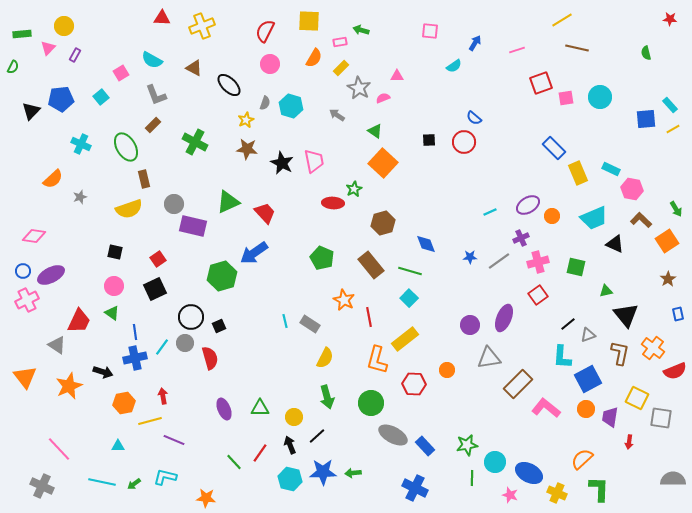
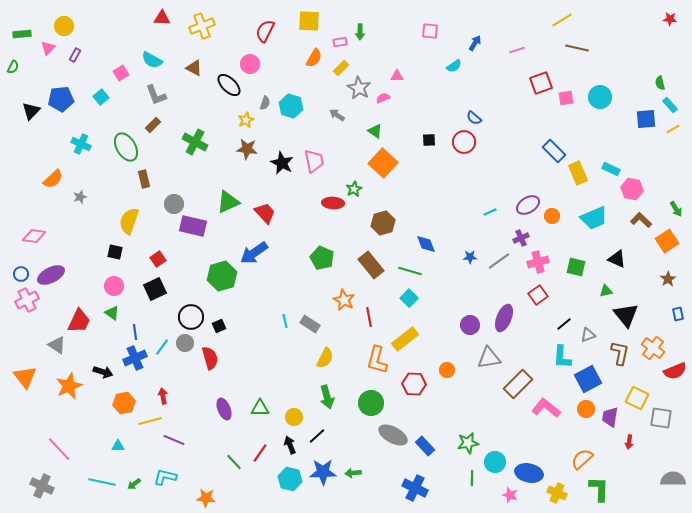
green arrow at (361, 30): moved 1 px left, 2 px down; rotated 105 degrees counterclockwise
green semicircle at (646, 53): moved 14 px right, 30 px down
pink circle at (270, 64): moved 20 px left
blue rectangle at (554, 148): moved 3 px down
yellow semicircle at (129, 209): moved 12 px down; rotated 128 degrees clockwise
black triangle at (615, 244): moved 2 px right, 15 px down
blue circle at (23, 271): moved 2 px left, 3 px down
black line at (568, 324): moved 4 px left
blue cross at (135, 358): rotated 10 degrees counterclockwise
green star at (467, 445): moved 1 px right, 2 px up
blue ellipse at (529, 473): rotated 16 degrees counterclockwise
